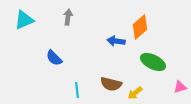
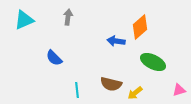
pink triangle: moved 1 px left, 3 px down
